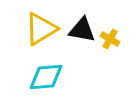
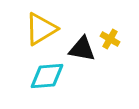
black triangle: moved 19 px down
cyan diamond: moved 1 px right, 1 px up
